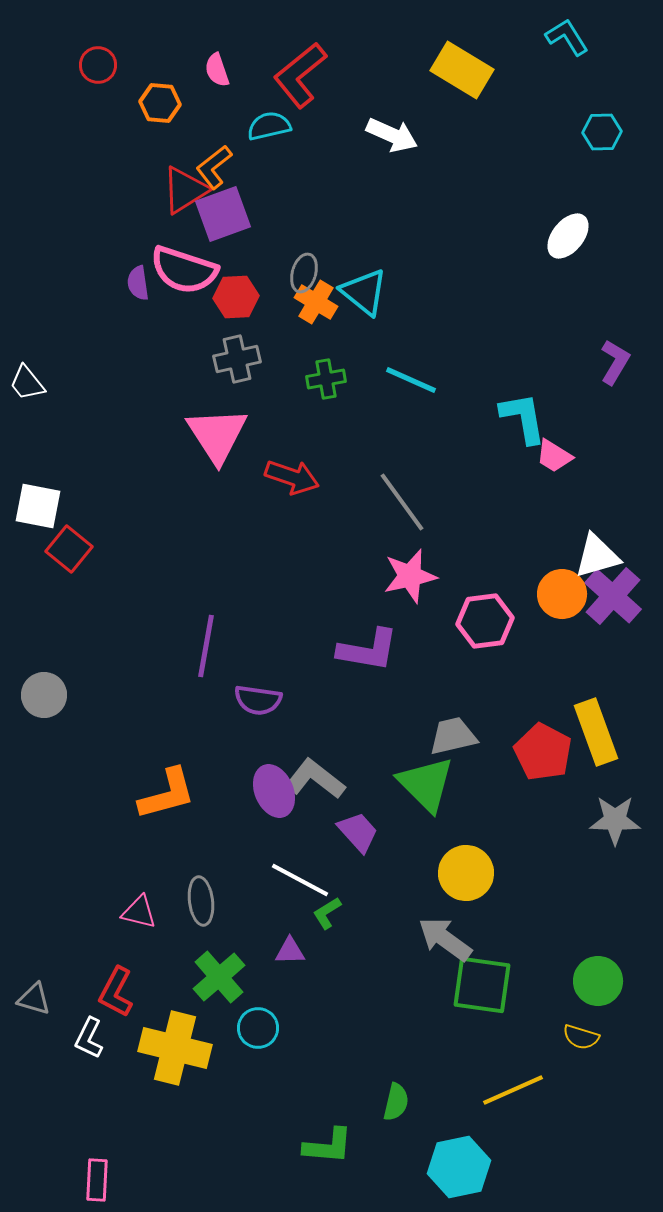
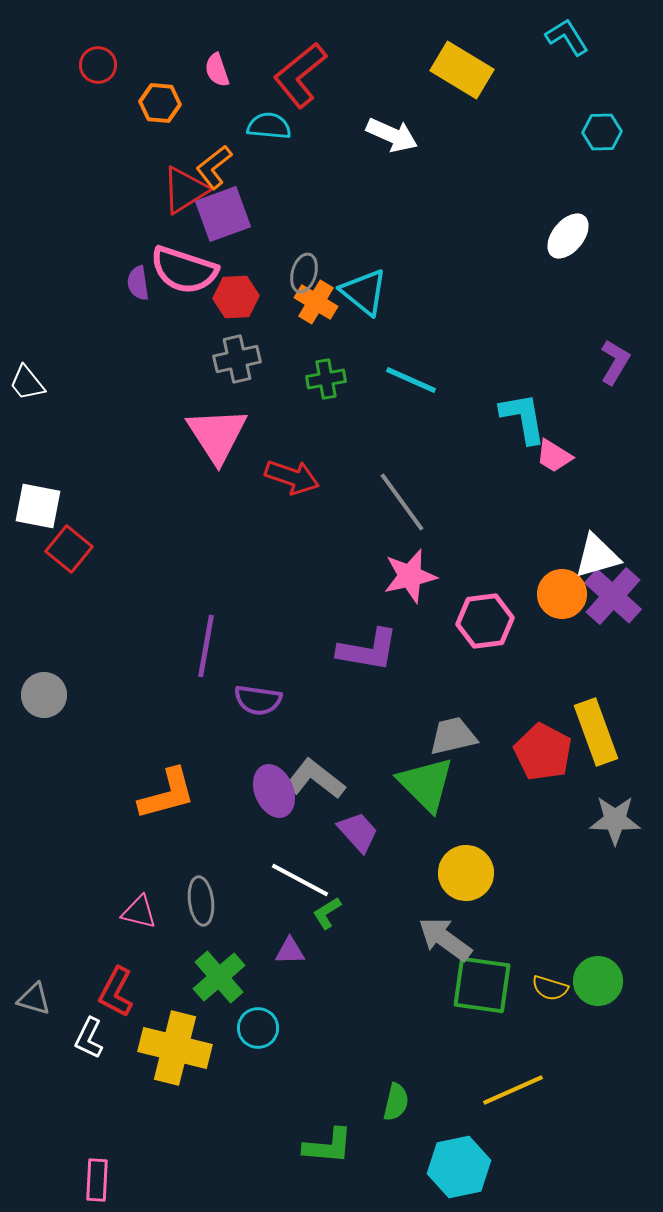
cyan semicircle at (269, 126): rotated 18 degrees clockwise
yellow semicircle at (581, 1037): moved 31 px left, 49 px up
